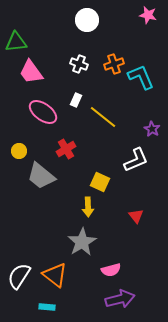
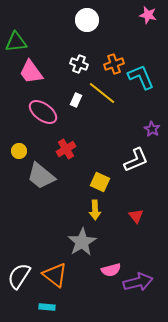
yellow line: moved 1 px left, 24 px up
yellow arrow: moved 7 px right, 3 px down
purple arrow: moved 18 px right, 17 px up
